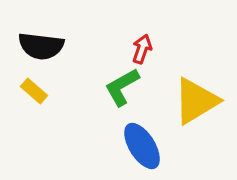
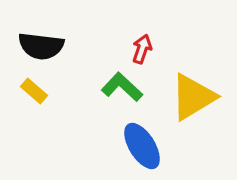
green L-shape: rotated 72 degrees clockwise
yellow triangle: moved 3 px left, 4 px up
